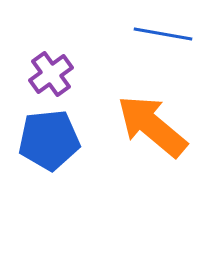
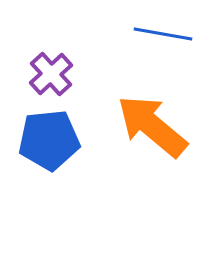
purple cross: rotated 6 degrees counterclockwise
